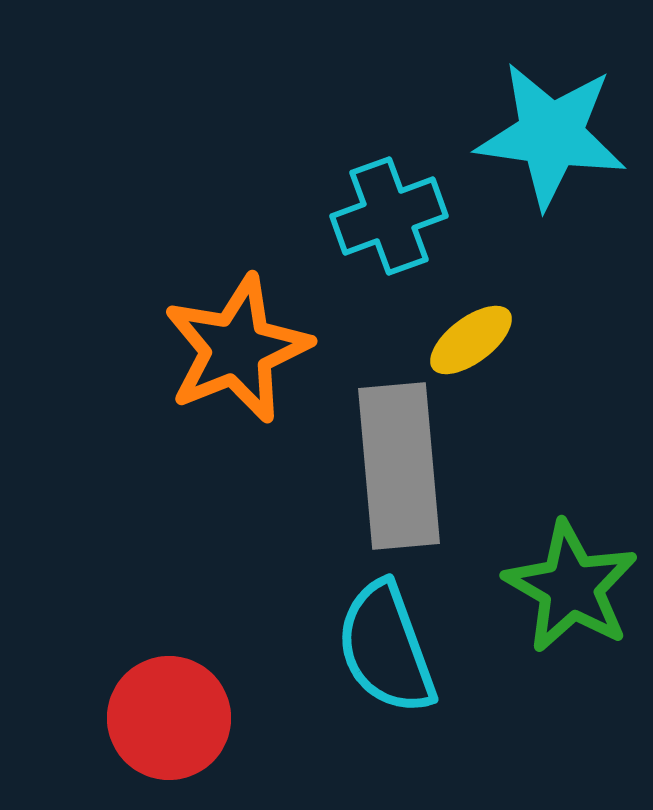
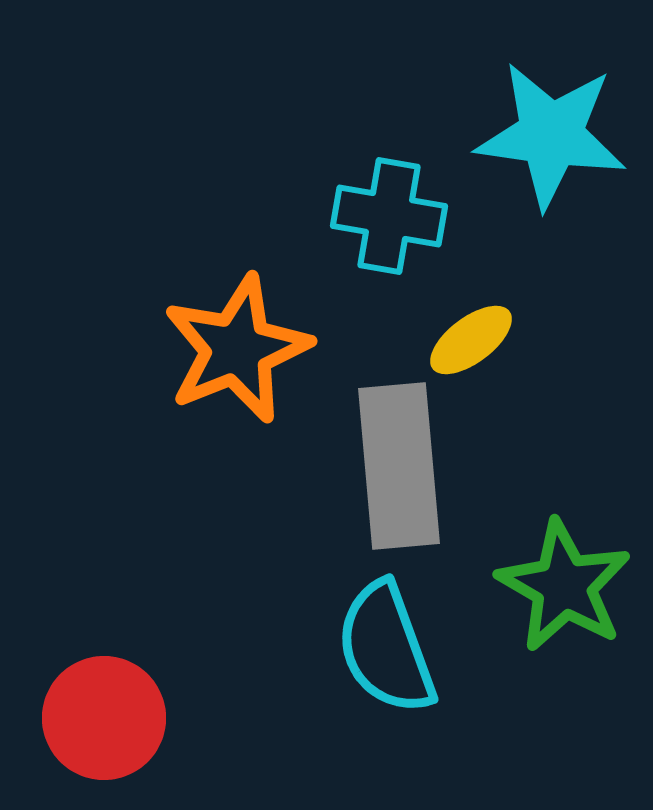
cyan cross: rotated 30 degrees clockwise
green star: moved 7 px left, 1 px up
red circle: moved 65 px left
